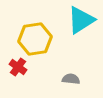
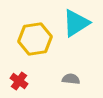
cyan triangle: moved 5 px left, 3 px down
red cross: moved 1 px right, 14 px down
